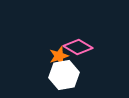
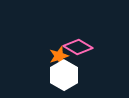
white hexagon: rotated 20 degrees counterclockwise
